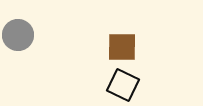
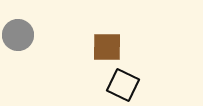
brown square: moved 15 px left
